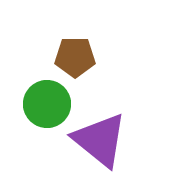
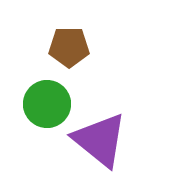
brown pentagon: moved 6 px left, 10 px up
